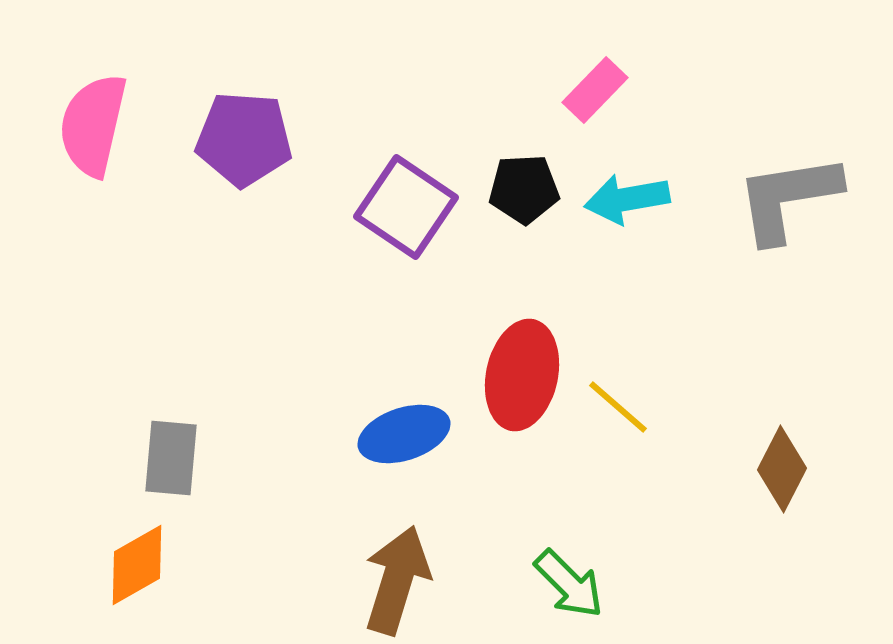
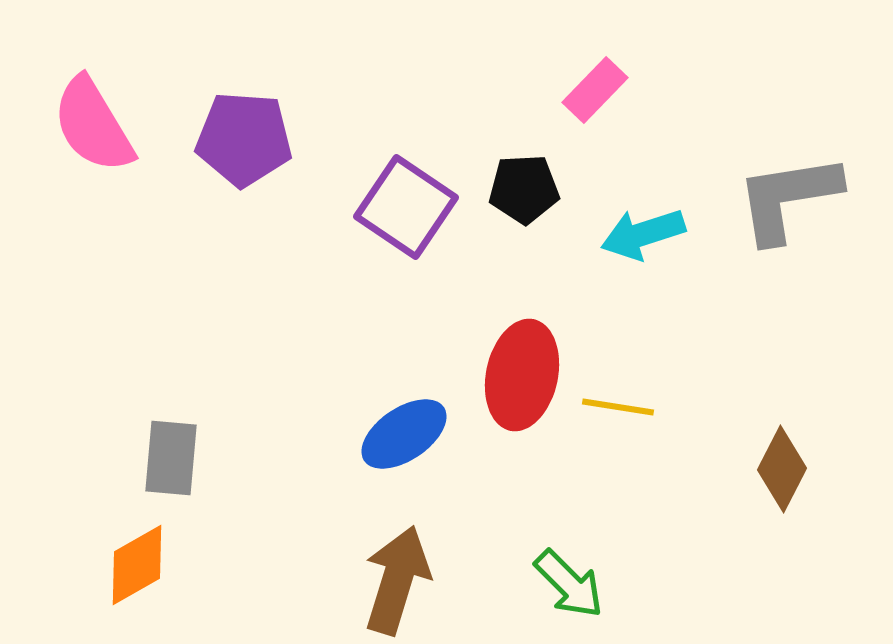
pink semicircle: rotated 44 degrees counterclockwise
cyan arrow: moved 16 px right, 35 px down; rotated 8 degrees counterclockwise
yellow line: rotated 32 degrees counterclockwise
blue ellipse: rotated 16 degrees counterclockwise
